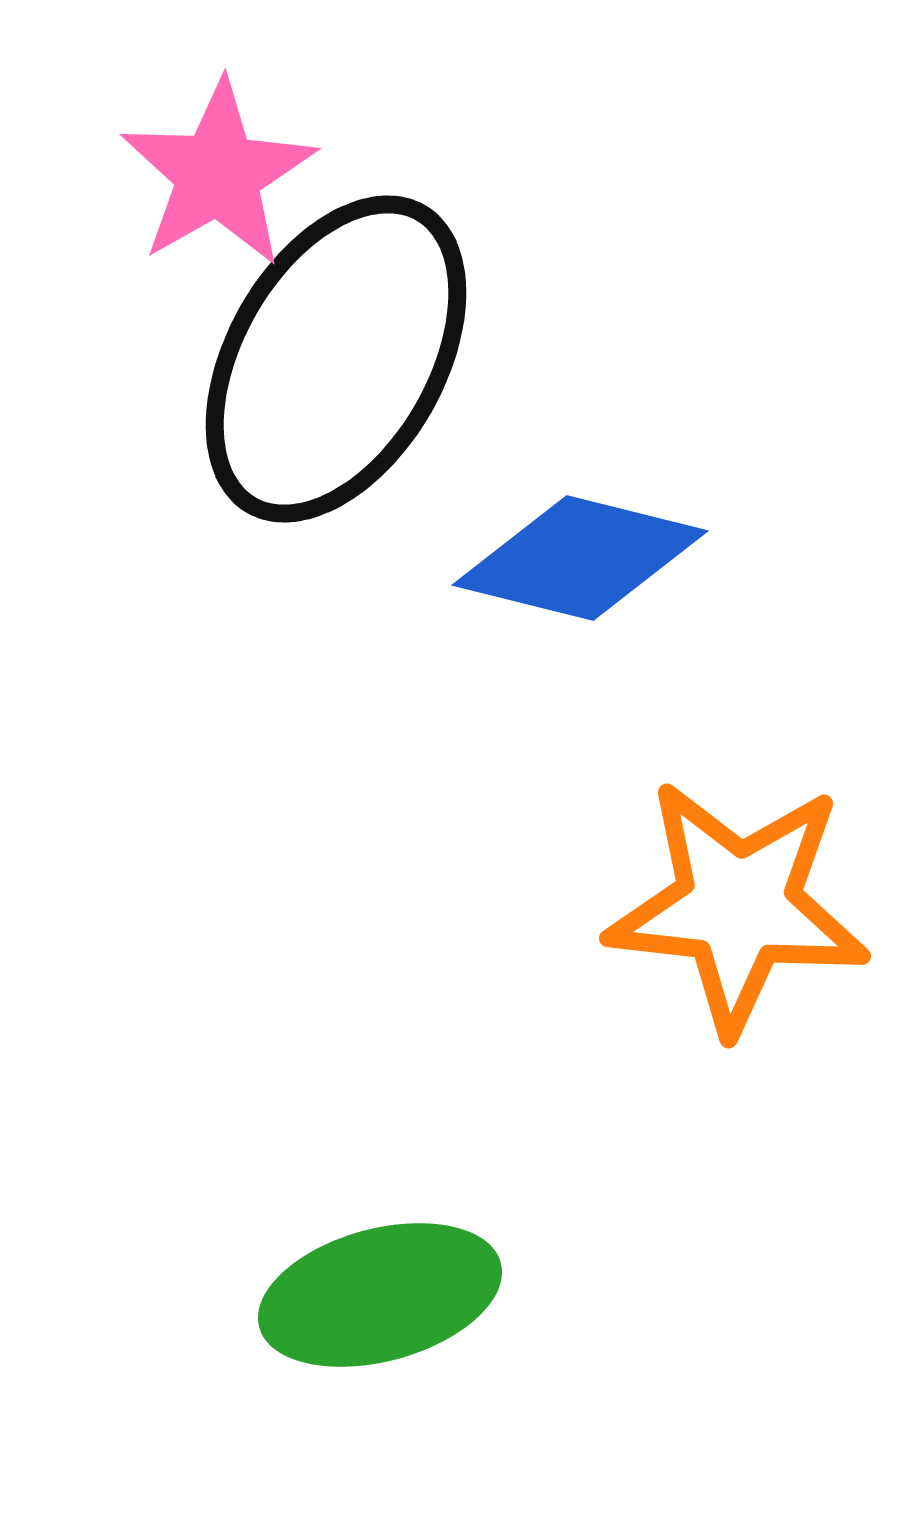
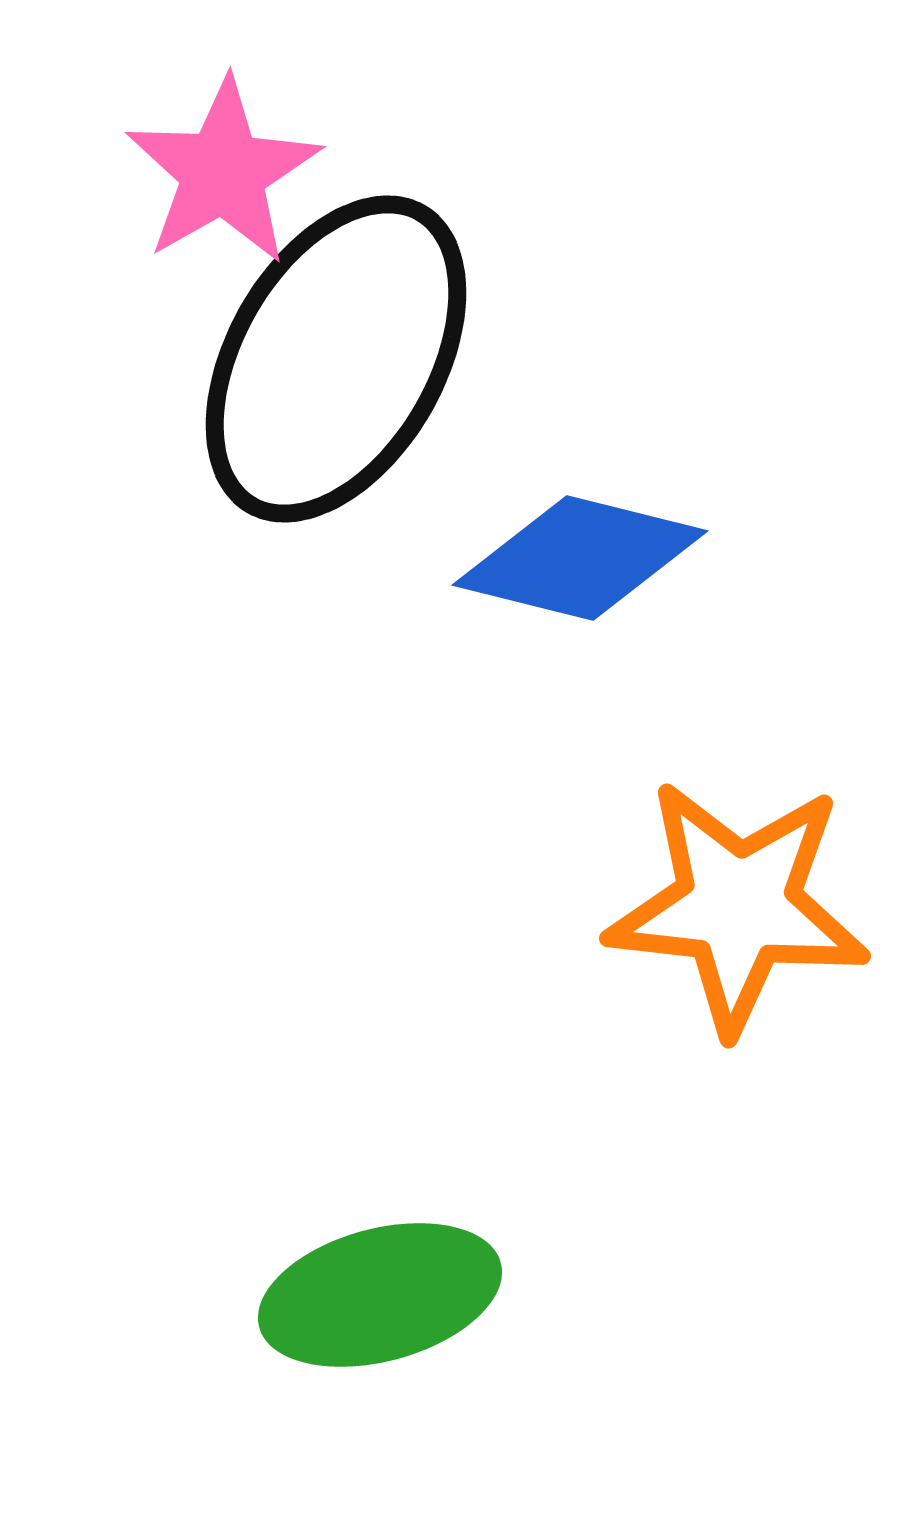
pink star: moved 5 px right, 2 px up
